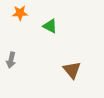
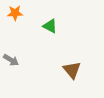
orange star: moved 5 px left
gray arrow: rotated 70 degrees counterclockwise
